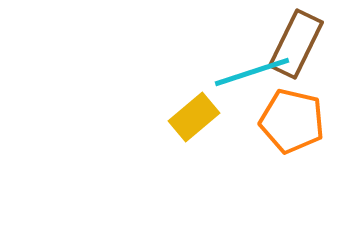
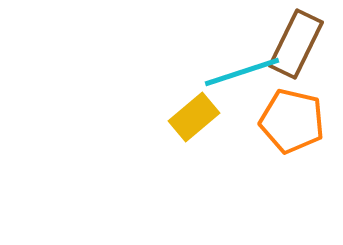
cyan line: moved 10 px left
